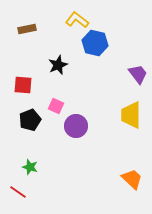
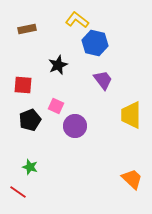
purple trapezoid: moved 35 px left, 6 px down
purple circle: moved 1 px left
